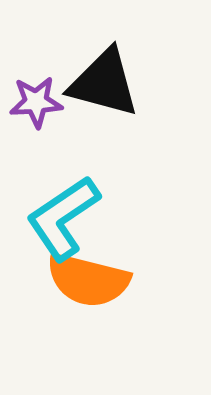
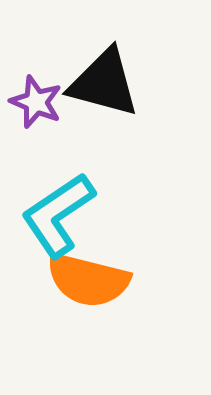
purple star: rotated 26 degrees clockwise
cyan L-shape: moved 5 px left, 3 px up
